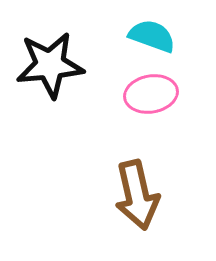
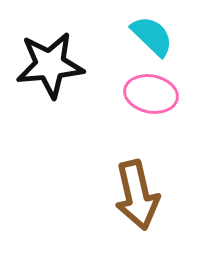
cyan semicircle: rotated 24 degrees clockwise
pink ellipse: rotated 21 degrees clockwise
